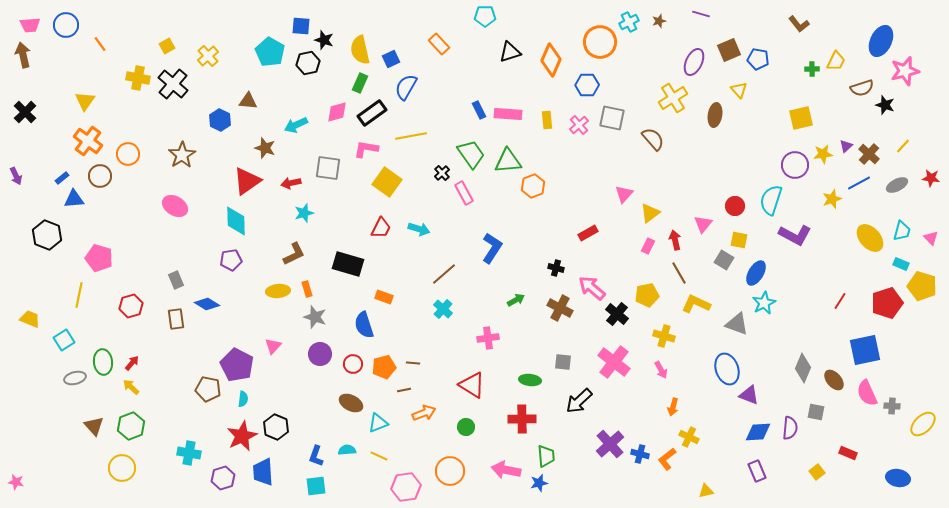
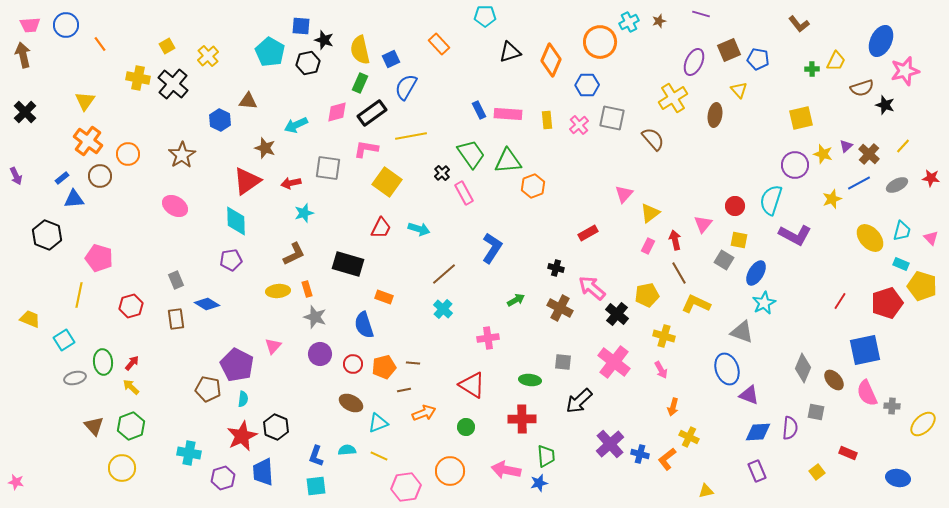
yellow star at (823, 154): rotated 24 degrees clockwise
gray triangle at (737, 324): moved 5 px right, 8 px down
